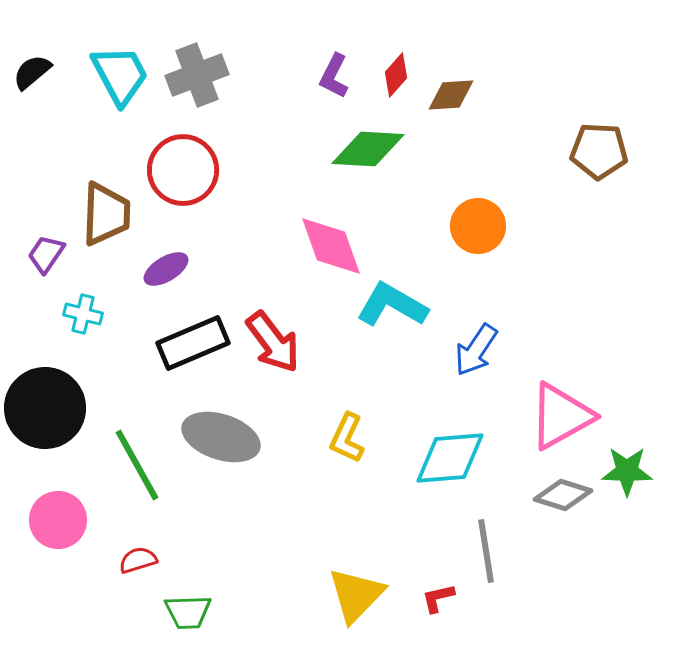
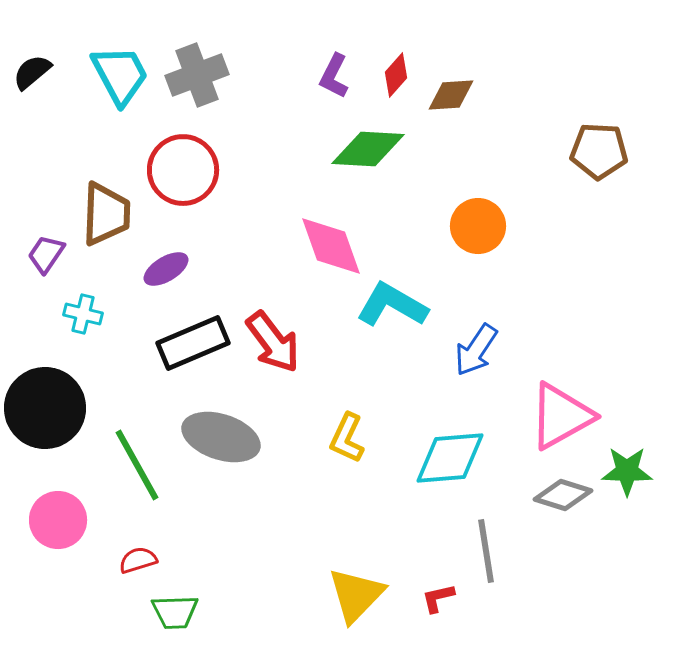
green trapezoid: moved 13 px left
